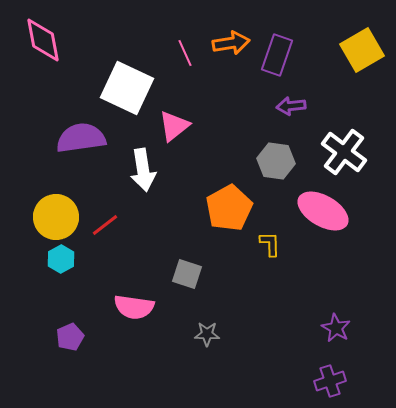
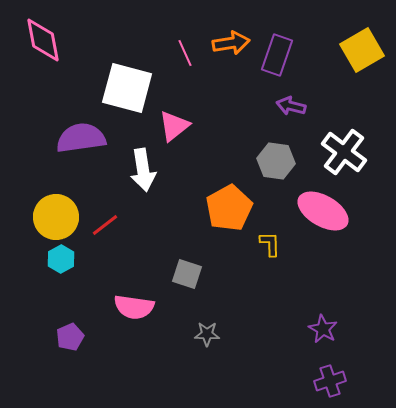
white square: rotated 10 degrees counterclockwise
purple arrow: rotated 20 degrees clockwise
purple star: moved 13 px left, 1 px down
